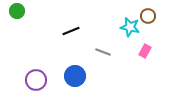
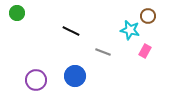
green circle: moved 2 px down
cyan star: moved 3 px down
black line: rotated 48 degrees clockwise
